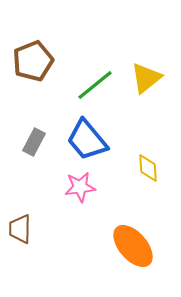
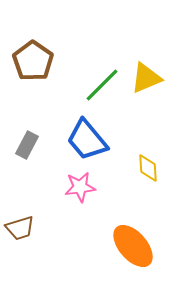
brown pentagon: rotated 15 degrees counterclockwise
yellow triangle: rotated 16 degrees clockwise
green line: moved 7 px right; rotated 6 degrees counterclockwise
gray rectangle: moved 7 px left, 3 px down
brown trapezoid: moved 1 px up; rotated 108 degrees counterclockwise
